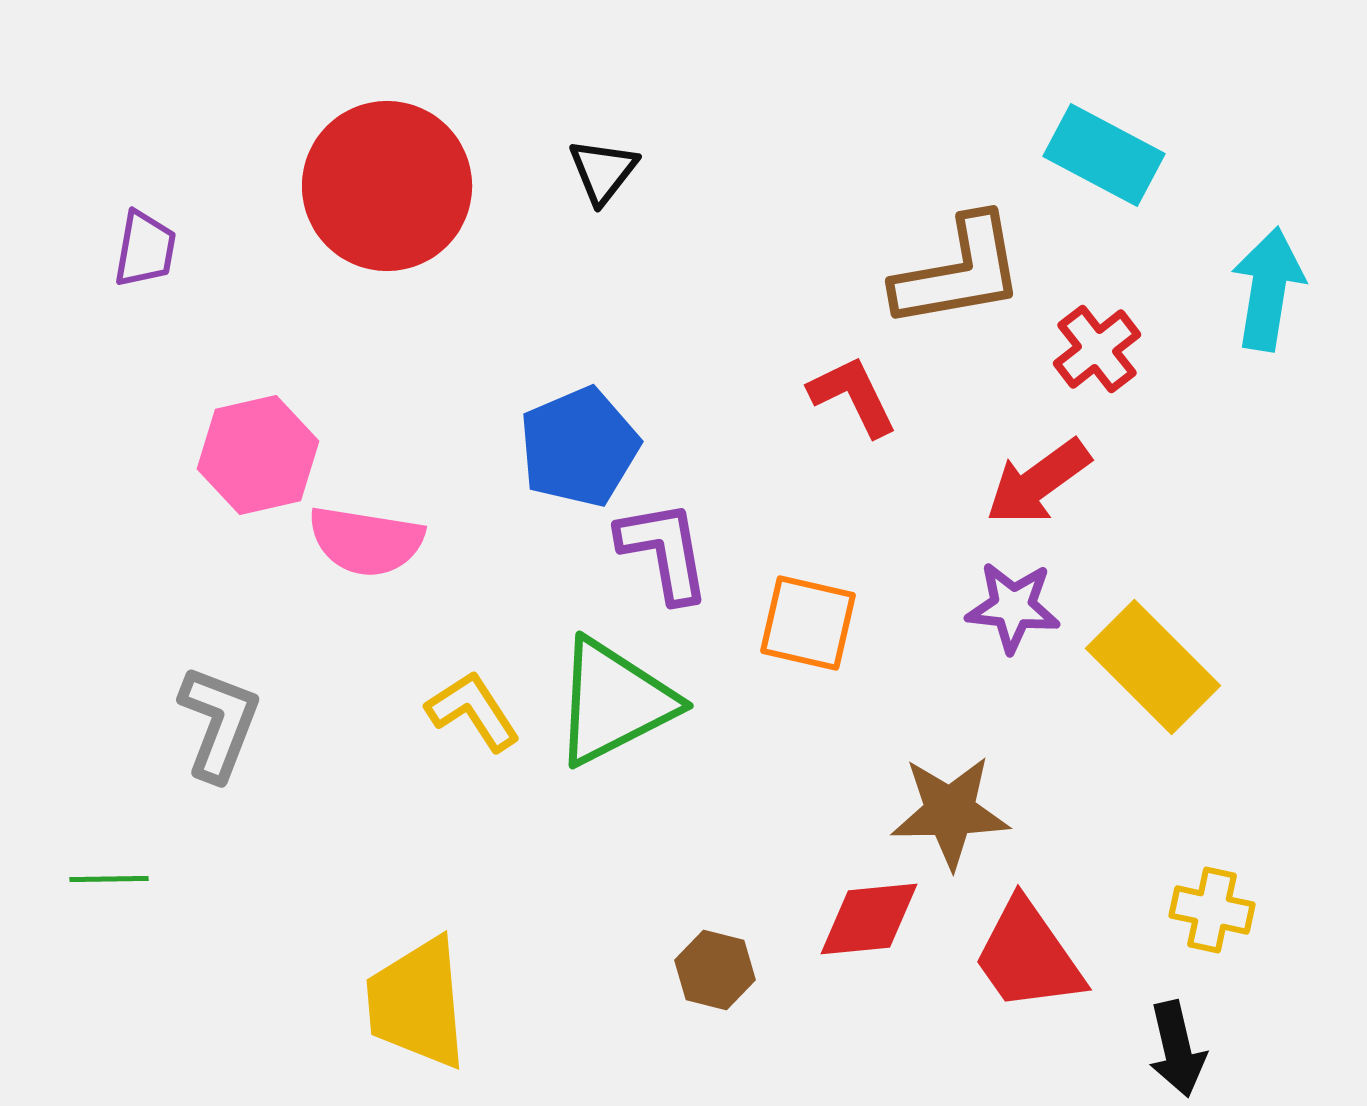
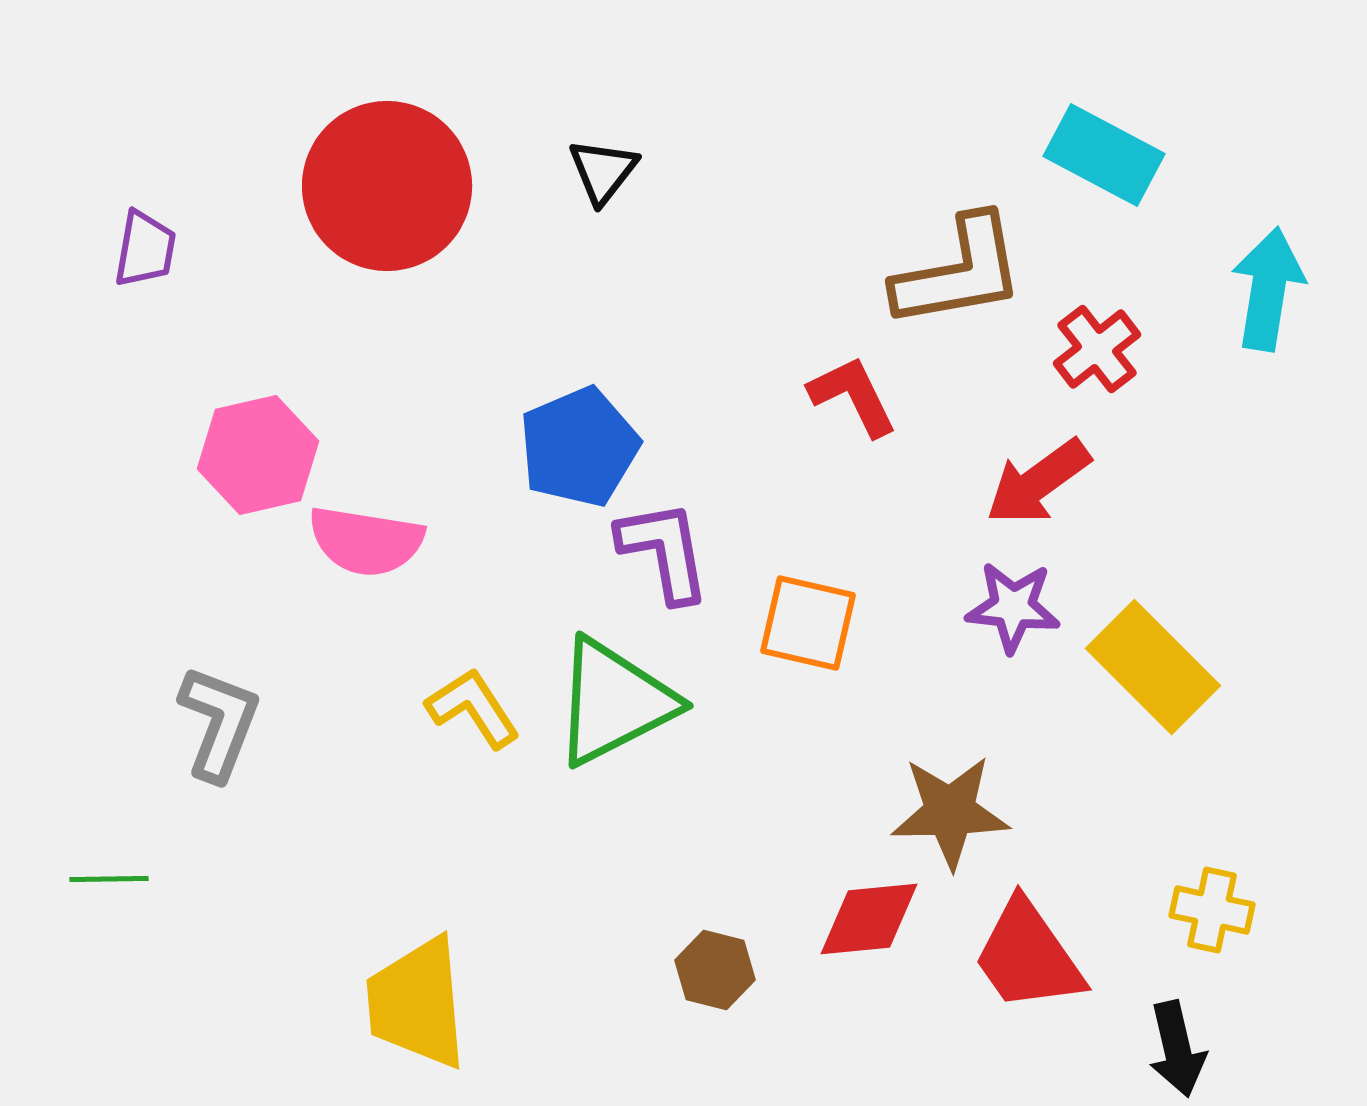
yellow L-shape: moved 3 px up
